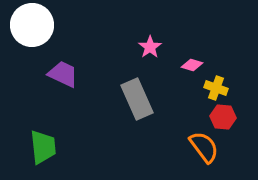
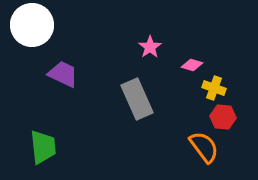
yellow cross: moved 2 px left
